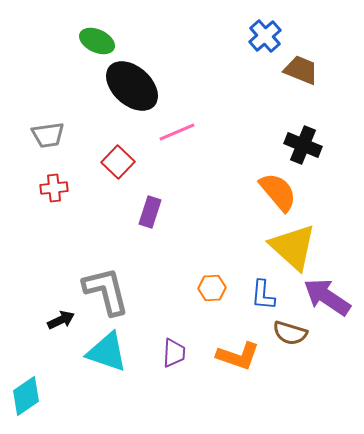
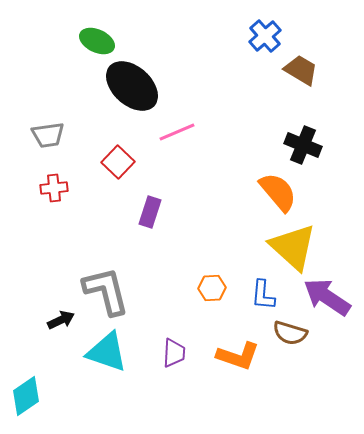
brown trapezoid: rotated 9 degrees clockwise
